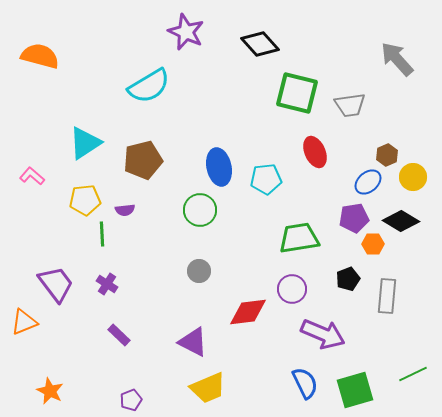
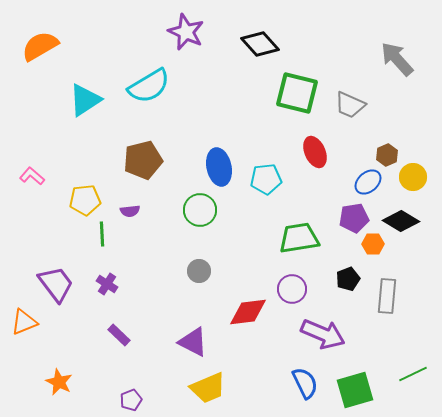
orange semicircle at (40, 56): moved 10 px up; rotated 45 degrees counterclockwise
gray trapezoid at (350, 105): rotated 32 degrees clockwise
cyan triangle at (85, 143): moved 43 px up
purple semicircle at (125, 210): moved 5 px right, 1 px down
orange star at (50, 391): moved 9 px right, 9 px up
